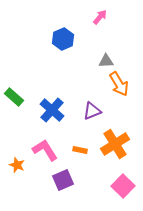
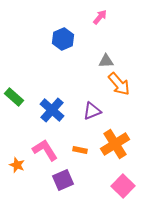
orange arrow: rotated 10 degrees counterclockwise
